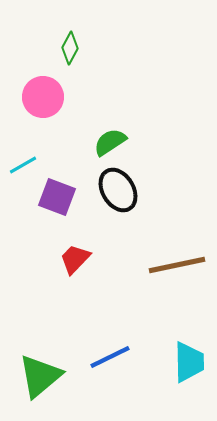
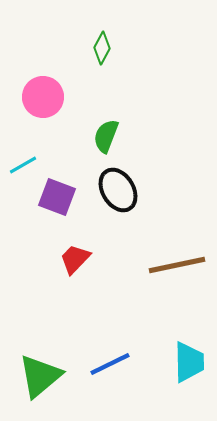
green diamond: moved 32 px right
green semicircle: moved 4 px left, 6 px up; rotated 36 degrees counterclockwise
blue line: moved 7 px down
